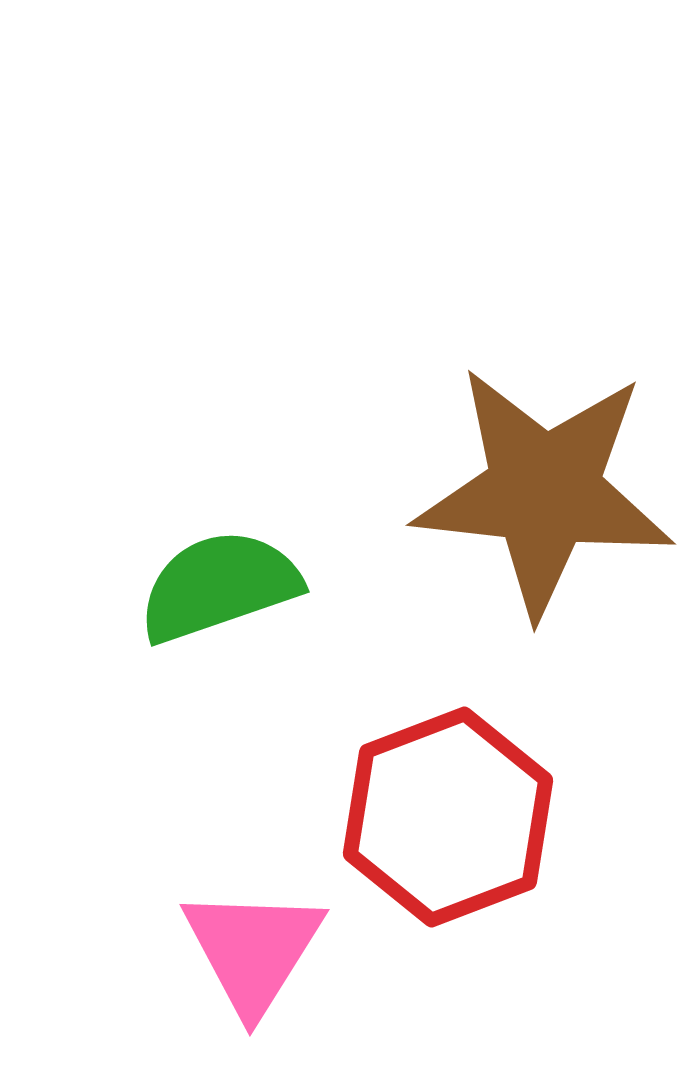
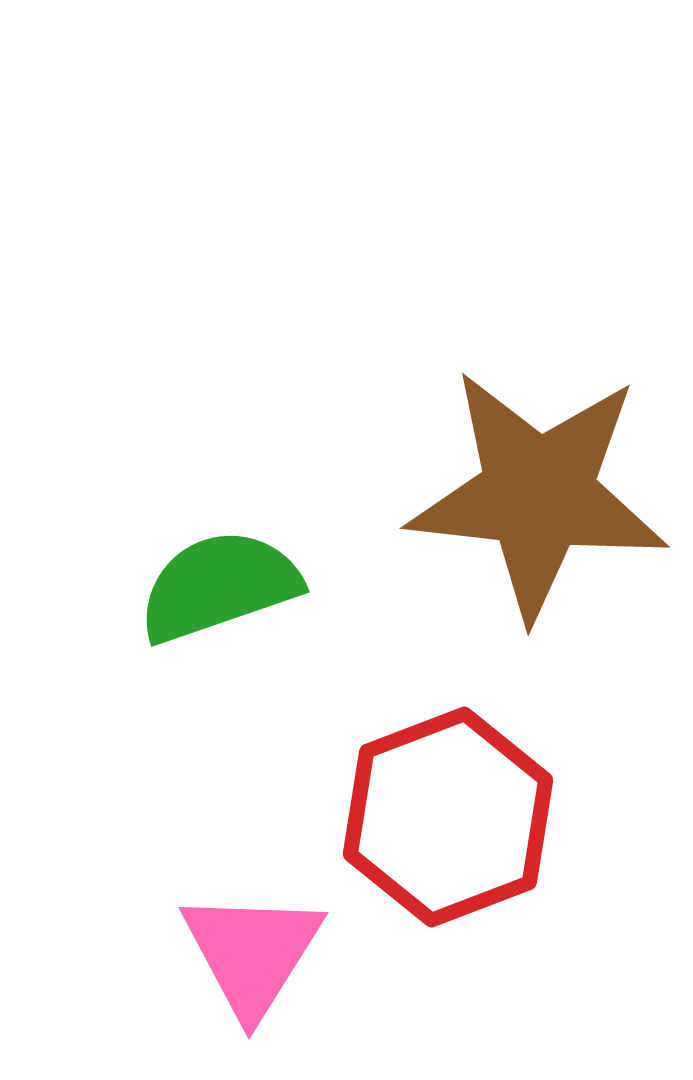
brown star: moved 6 px left, 3 px down
pink triangle: moved 1 px left, 3 px down
